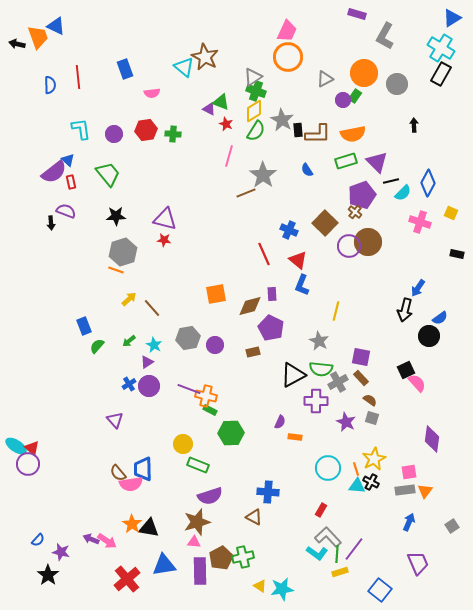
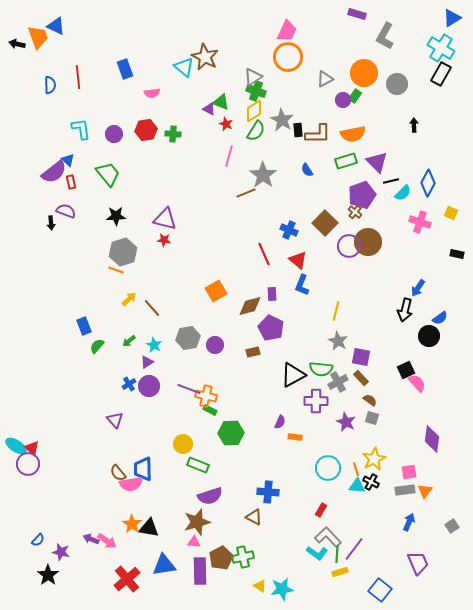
orange square at (216, 294): moved 3 px up; rotated 20 degrees counterclockwise
gray star at (319, 341): moved 19 px right
